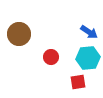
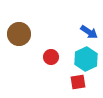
cyan hexagon: moved 2 px left, 1 px down; rotated 20 degrees counterclockwise
